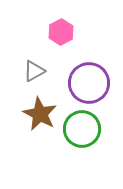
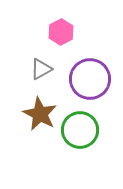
gray triangle: moved 7 px right, 2 px up
purple circle: moved 1 px right, 4 px up
green circle: moved 2 px left, 1 px down
